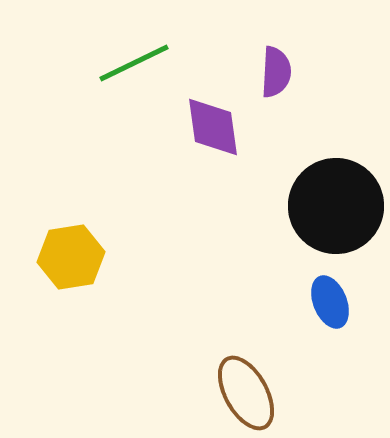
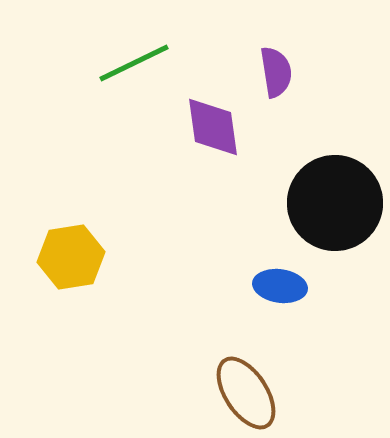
purple semicircle: rotated 12 degrees counterclockwise
black circle: moved 1 px left, 3 px up
blue ellipse: moved 50 px left, 16 px up; rotated 60 degrees counterclockwise
brown ellipse: rotated 4 degrees counterclockwise
